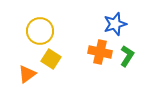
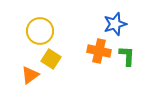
orange cross: moved 1 px left, 1 px up
green L-shape: rotated 30 degrees counterclockwise
orange triangle: moved 3 px right, 1 px down
